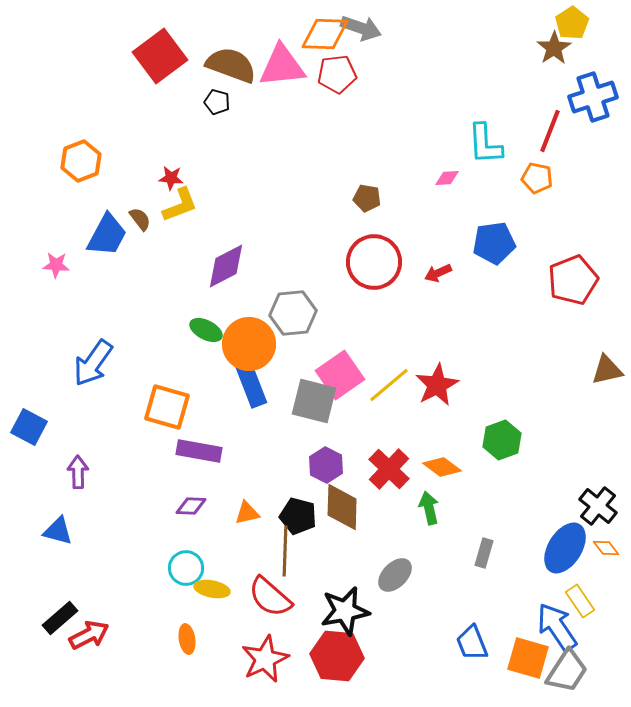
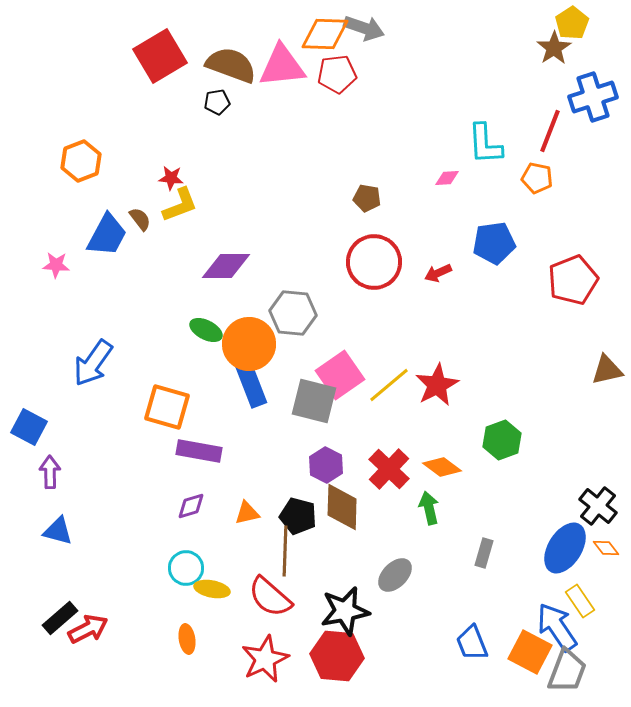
gray arrow at (361, 28): moved 3 px right
red square at (160, 56): rotated 6 degrees clockwise
black pentagon at (217, 102): rotated 25 degrees counterclockwise
purple diamond at (226, 266): rotated 27 degrees clockwise
gray hexagon at (293, 313): rotated 12 degrees clockwise
purple arrow at (78, 472): moved 28 px left
purple diamond at (191, 506): rotated 20 degrees counterclockwise
red arrow at (89, 635): moved 1 px left, 6 px up
orange square at (528, 658): moved 2 px right, 6 px up; rotated 12 degrees clockwise
gray trapezoid at (567, 671): rotated 12 degrees counterclockwise
